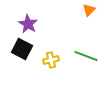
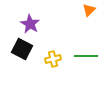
purple star: moved 2 px right
green line: rotated 20 degrees counterclockwise
yellow cross: moved 2 px right, 1 px up
